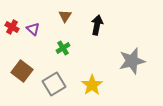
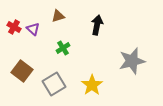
brown triangle: moved 7 px left; rotated 40 degrees clockwise
red cross: moved 2 px right
